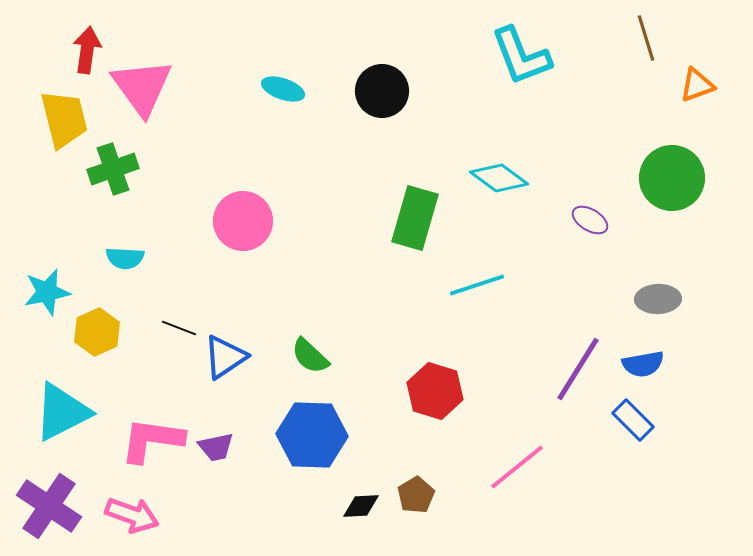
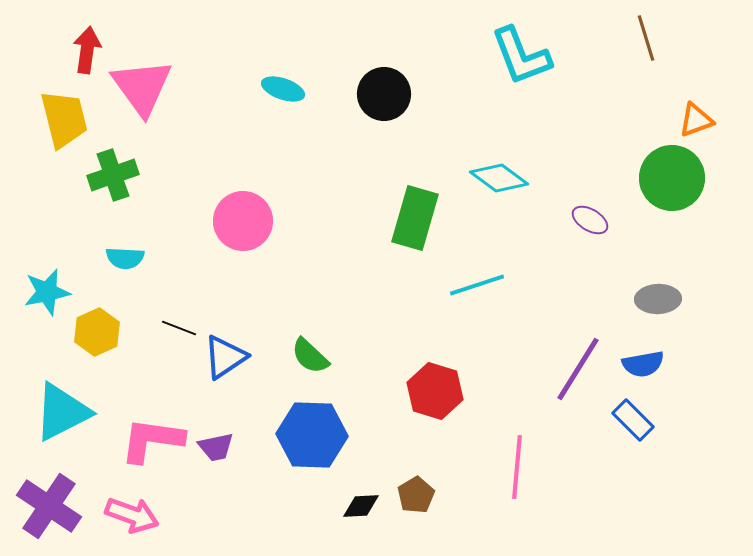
orange triangle: moved 1 px left, 35 px down
black circle: moved 2 px right, 3 px down
green cross: moved 6 px down
pink line: rotated 46 degrees counterclockwise
